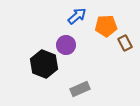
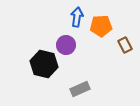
blue arrow: moved 1 px down; rotated 42 degrees counterclockwise
orange pentagon: moved 5 px left
brown rectangle: moved 2 px down
black hexagon: rotated 8 degrees counterclockwise
